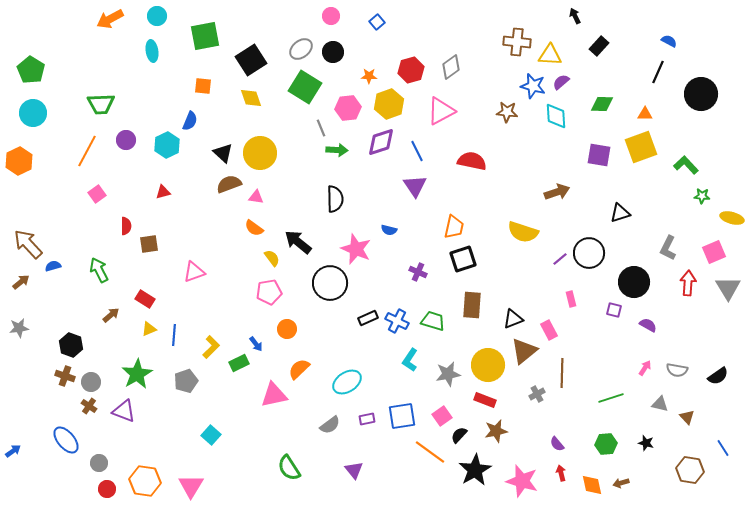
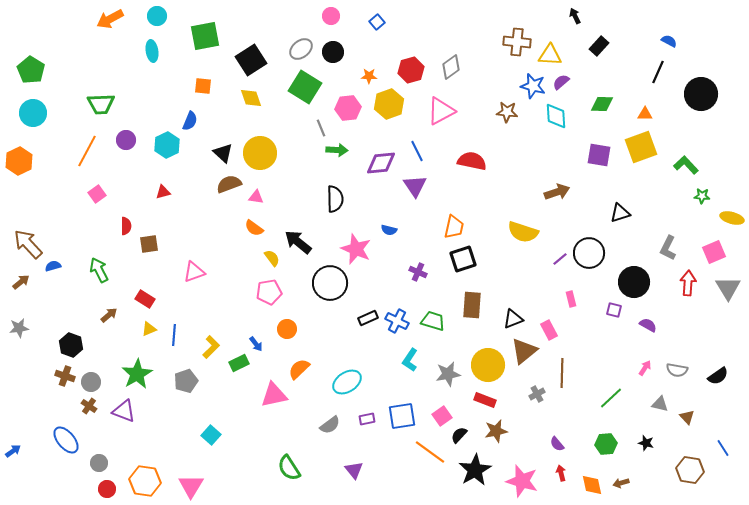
purple diamond at (381, 142): moved 21 px down; rotated 12 degrees clockwise
brown arrow at (111, 315): moved 2 px left
green line at (611, 398): rotated 25 degrees counterclockwise
